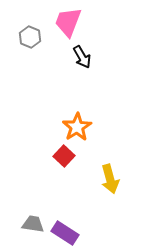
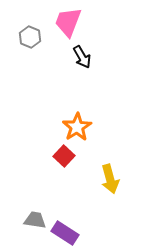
gray trapezoid: moved 2 px right, 4 px up
